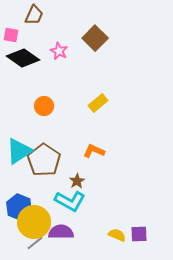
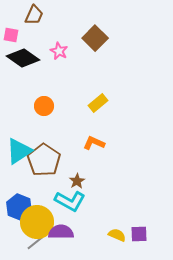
orange L-shape: moved 8 px up
yellow circle: moved 3 px right
